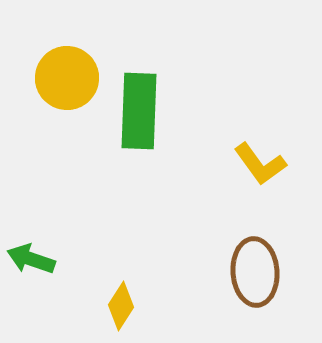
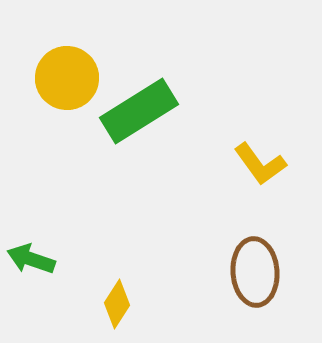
green rectangle: rotated 56 degrees clockwise
yellow diamond: moved 4 px left, 2 px up
